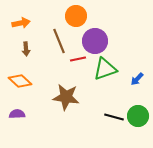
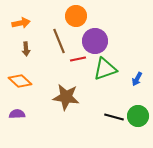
blue arrow: rotated 16 degrees counterclockwise
